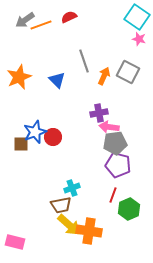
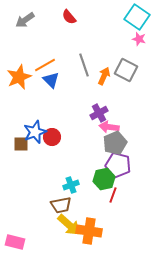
red semicircle: rotated 105 degrees counterclockwise
orange line: moved 4 px right, 40 px down; rotated 10 degrees counterclockwise
gray line: moved 4 px down
gray square: moved 2 px left, 2 px up
blue triangle: moved 6 px left
purple cross: rotated 18 degrees counterclockwise
red circle: moved 1 px left
gray pentagon: rotated 15 degrees counterclockwise
cyan cross: moved 1 px left, 3 px up
green hexagon: moved 25 px left, 30 px up; rotated 10 degrees clockwise
